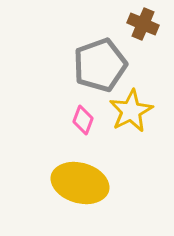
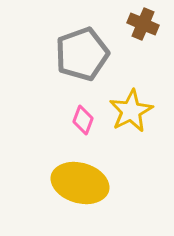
gray pentagon: moved 18 px left, 11 px up
